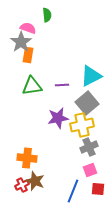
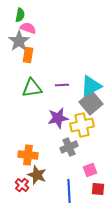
green semicircle: moved 27 px left; rotated 16 degrees clockwise
gray star: moved 2 px left, 1 px up
cyan triangle: moved 10 px down
green triangle: moved 2 px down
gray square: moved 4 px right
gray cross: moved 20 px left
orange cross: moved 1 px right, 3 px up
brown star: moved 2 px right, 6 px up
red cross: rotated 24 degrees counterclockwise
blue line: moved 4 px left; rotated 25 degrees counterclockwise
